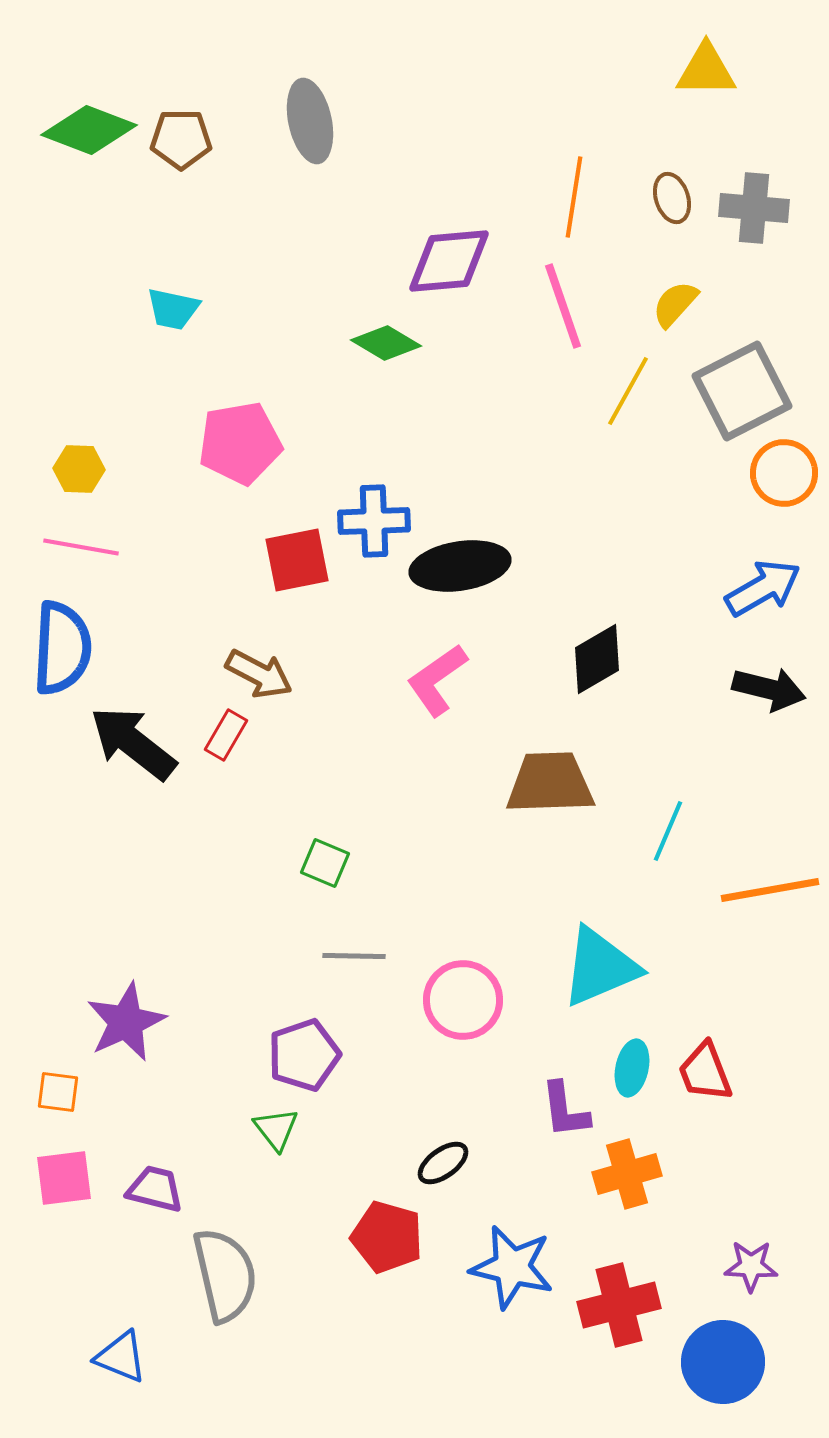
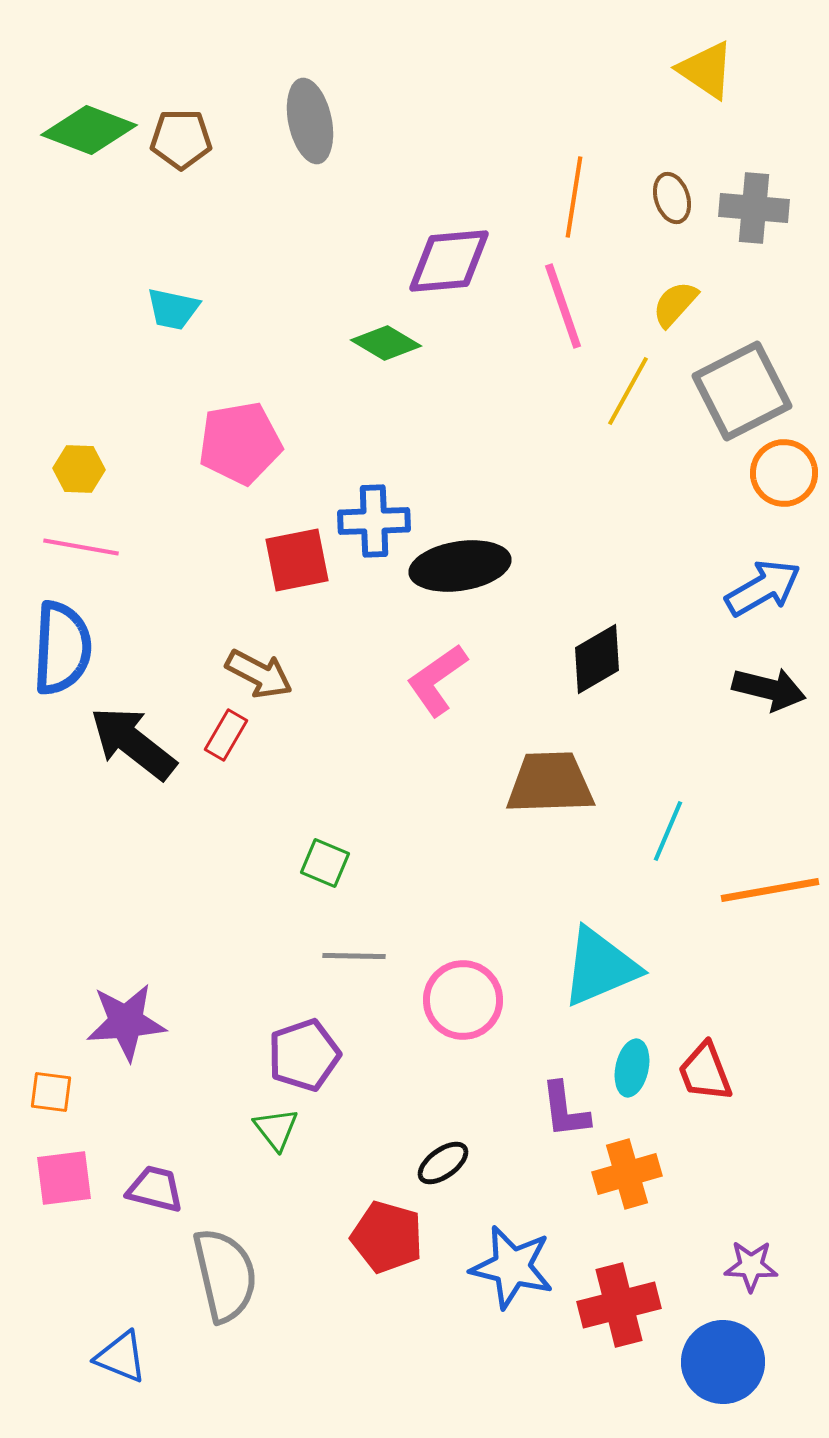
yellow triangle at (706, 70): rotated 34 degrees clockwise
purple star at (126, 1022): rotated 20 degrees clockwise
orange square at (58, 1092): moved 7 px left
